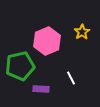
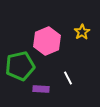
white line: moved 3 px left
